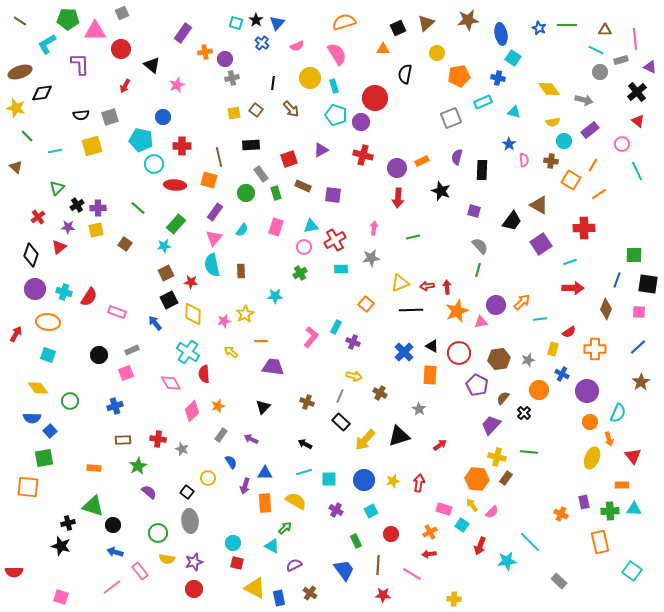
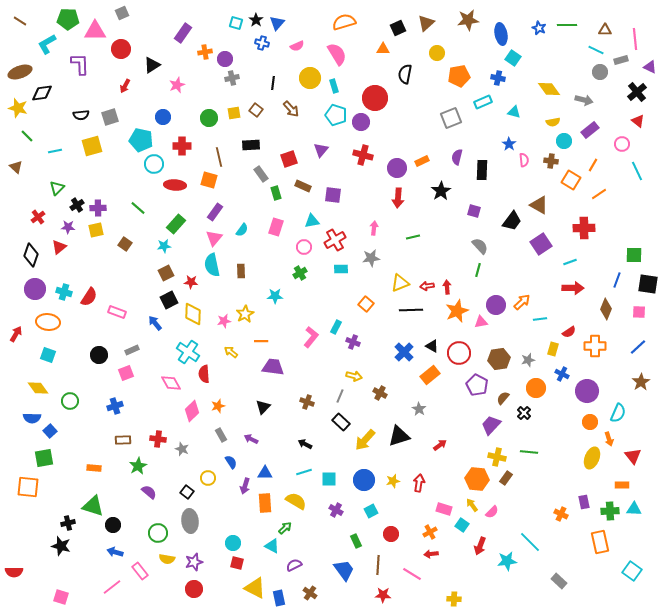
blue cross at (262, 43): rotated 24 degrees counterclockwise
black triangle at (152, 65): rotated 48 degrees clockwise
yellow star at (16, 108): moved 2 px right
purple triangle at (321, 150): rotated 21 degrees counterclockwise
black star at (441, 191): rotated 18 degrees clockwise
green circle at (246, 193): moved 37 px left, 75 px up
cyan triangle at (311, 226): moved 1 px right, 5 px up
orange cross at (595, 349): moved 3 px up
orange rectangle at (430, 375): rotated 48 degrees clockwise
orange circle at (539, 390): moved 3 px left, 2 px up
gray rectangle at (221, 435): rotated 64 degrees counterclockwise
red arrow at (429, 554): moved 2 px right
